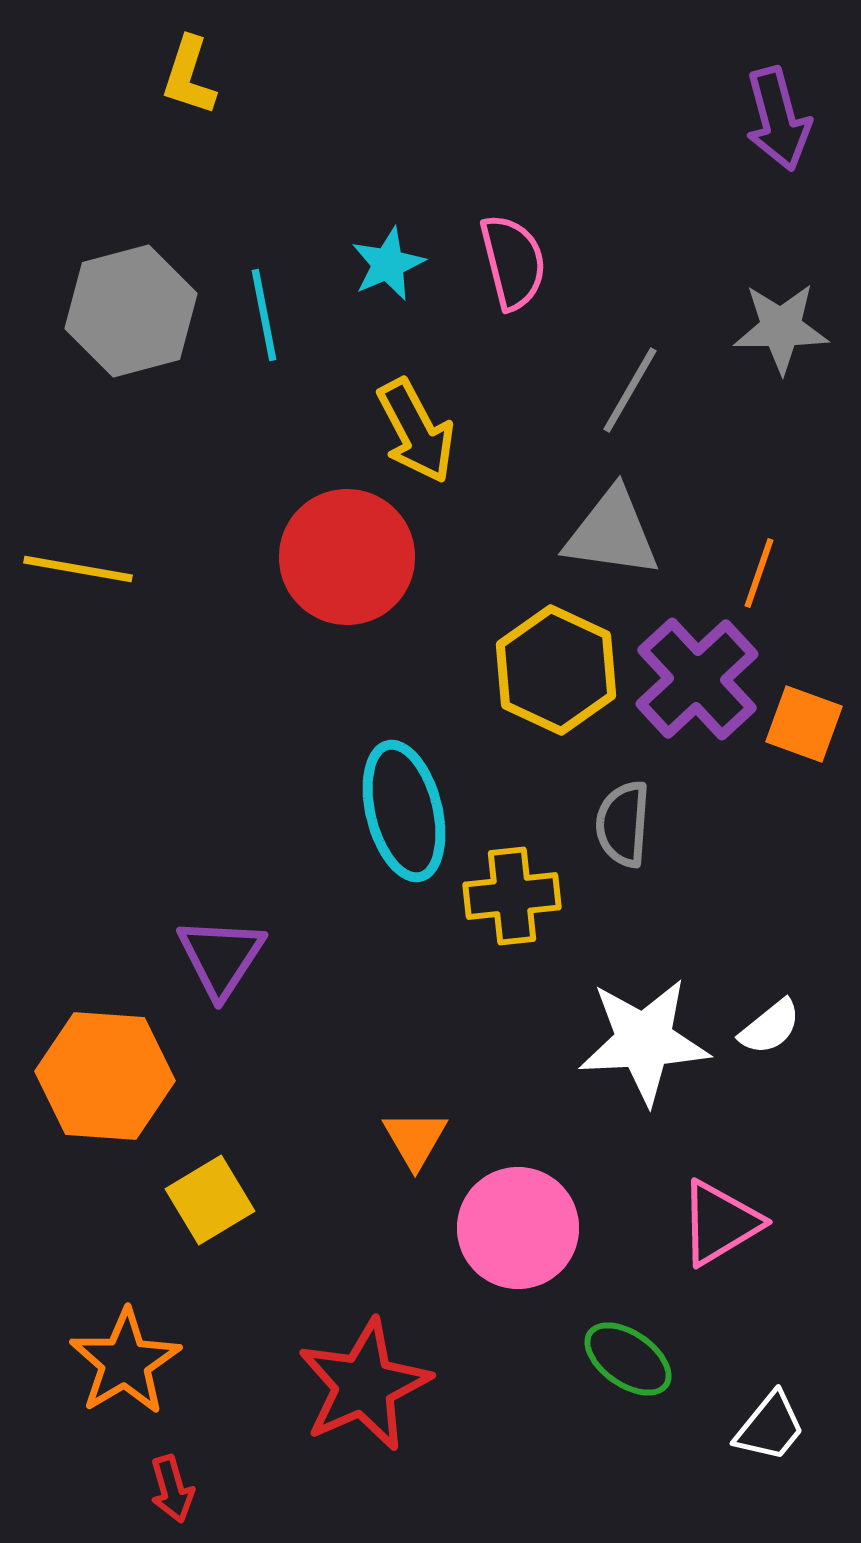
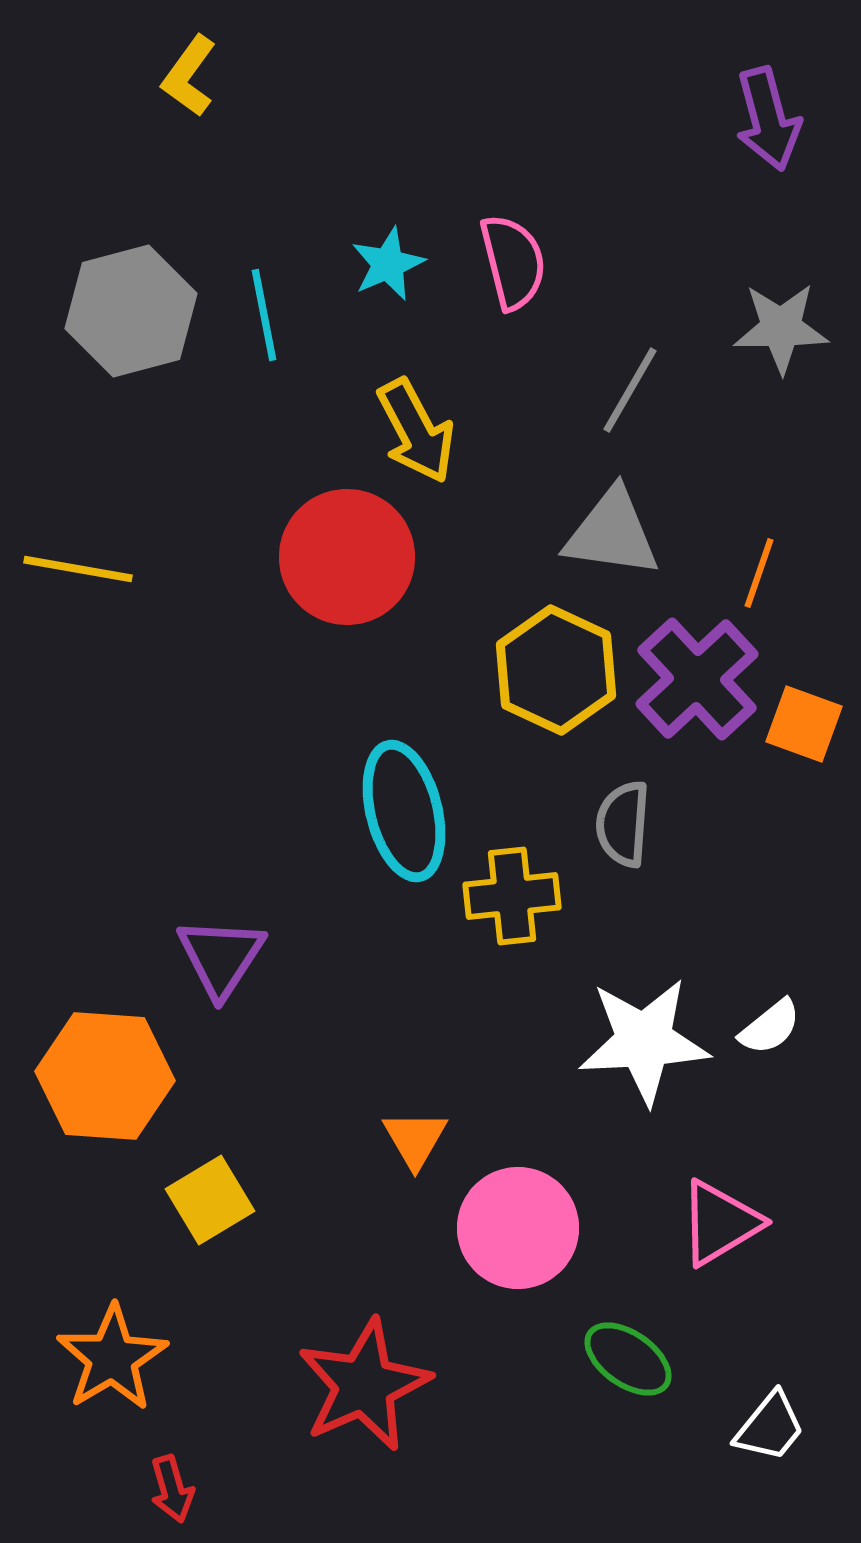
yellow L-shape: rotated 18 degrees clockwise
purple arrow: moved 10 px left
orange star: moved 13 px left, 4 px up
